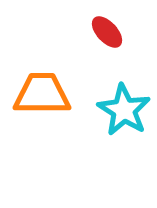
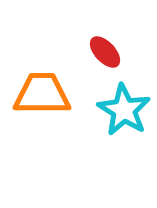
red ellipse: moved 2 px left, 20 px down
